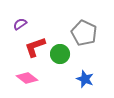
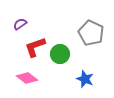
gray pentagon: moved 7 px right
